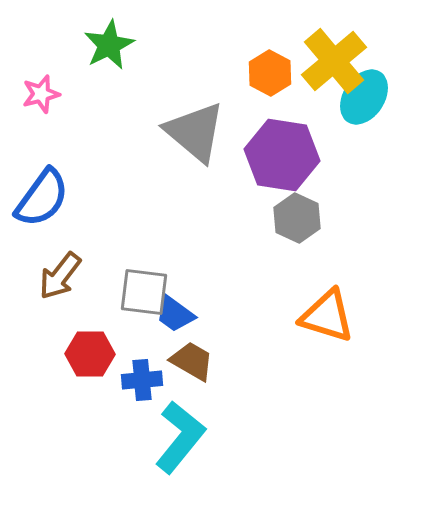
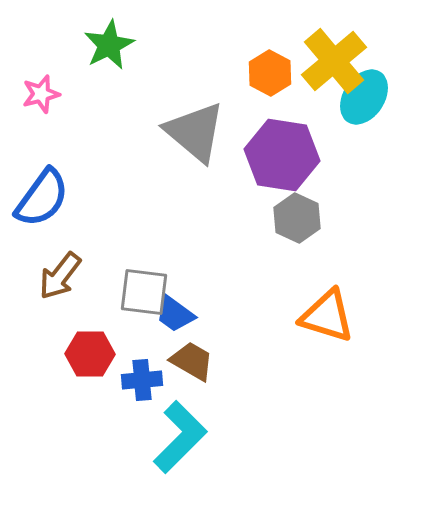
cyan L-shape: rotated 6 degrees clockwise
